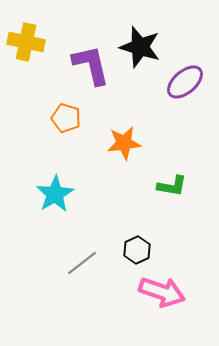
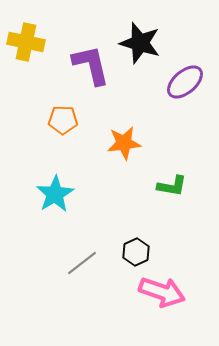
black star: moved 4 px up
orange pentagon: moved 3 px left, 2 px down; rotated 16 degrees counterclockwise
black hexagon: moved 1 px left, 2 px down
